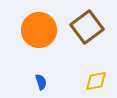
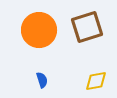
brown square: rotated 20 degrees clockwise
blue semicircle: moved 1 px right, 2 px up
